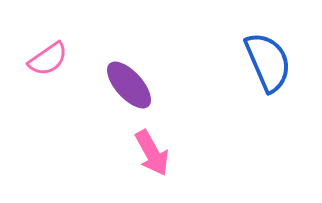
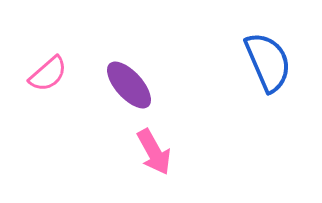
pink semicircle: moved 15 px down; rotated 6 degrees counterclockwise
pink arrow: moved 2 px right, 1 px up
